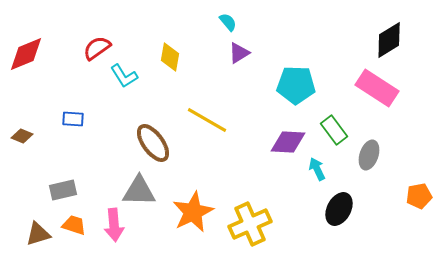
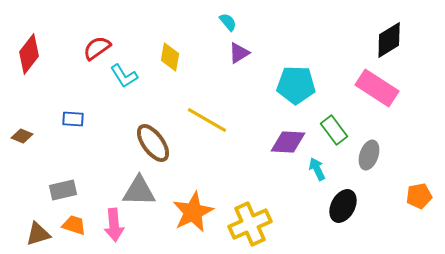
red diamond: moved 3 px right; rotated 30 degrees counterclockwise
black ellipse: moved 4 px right, 3 px up
